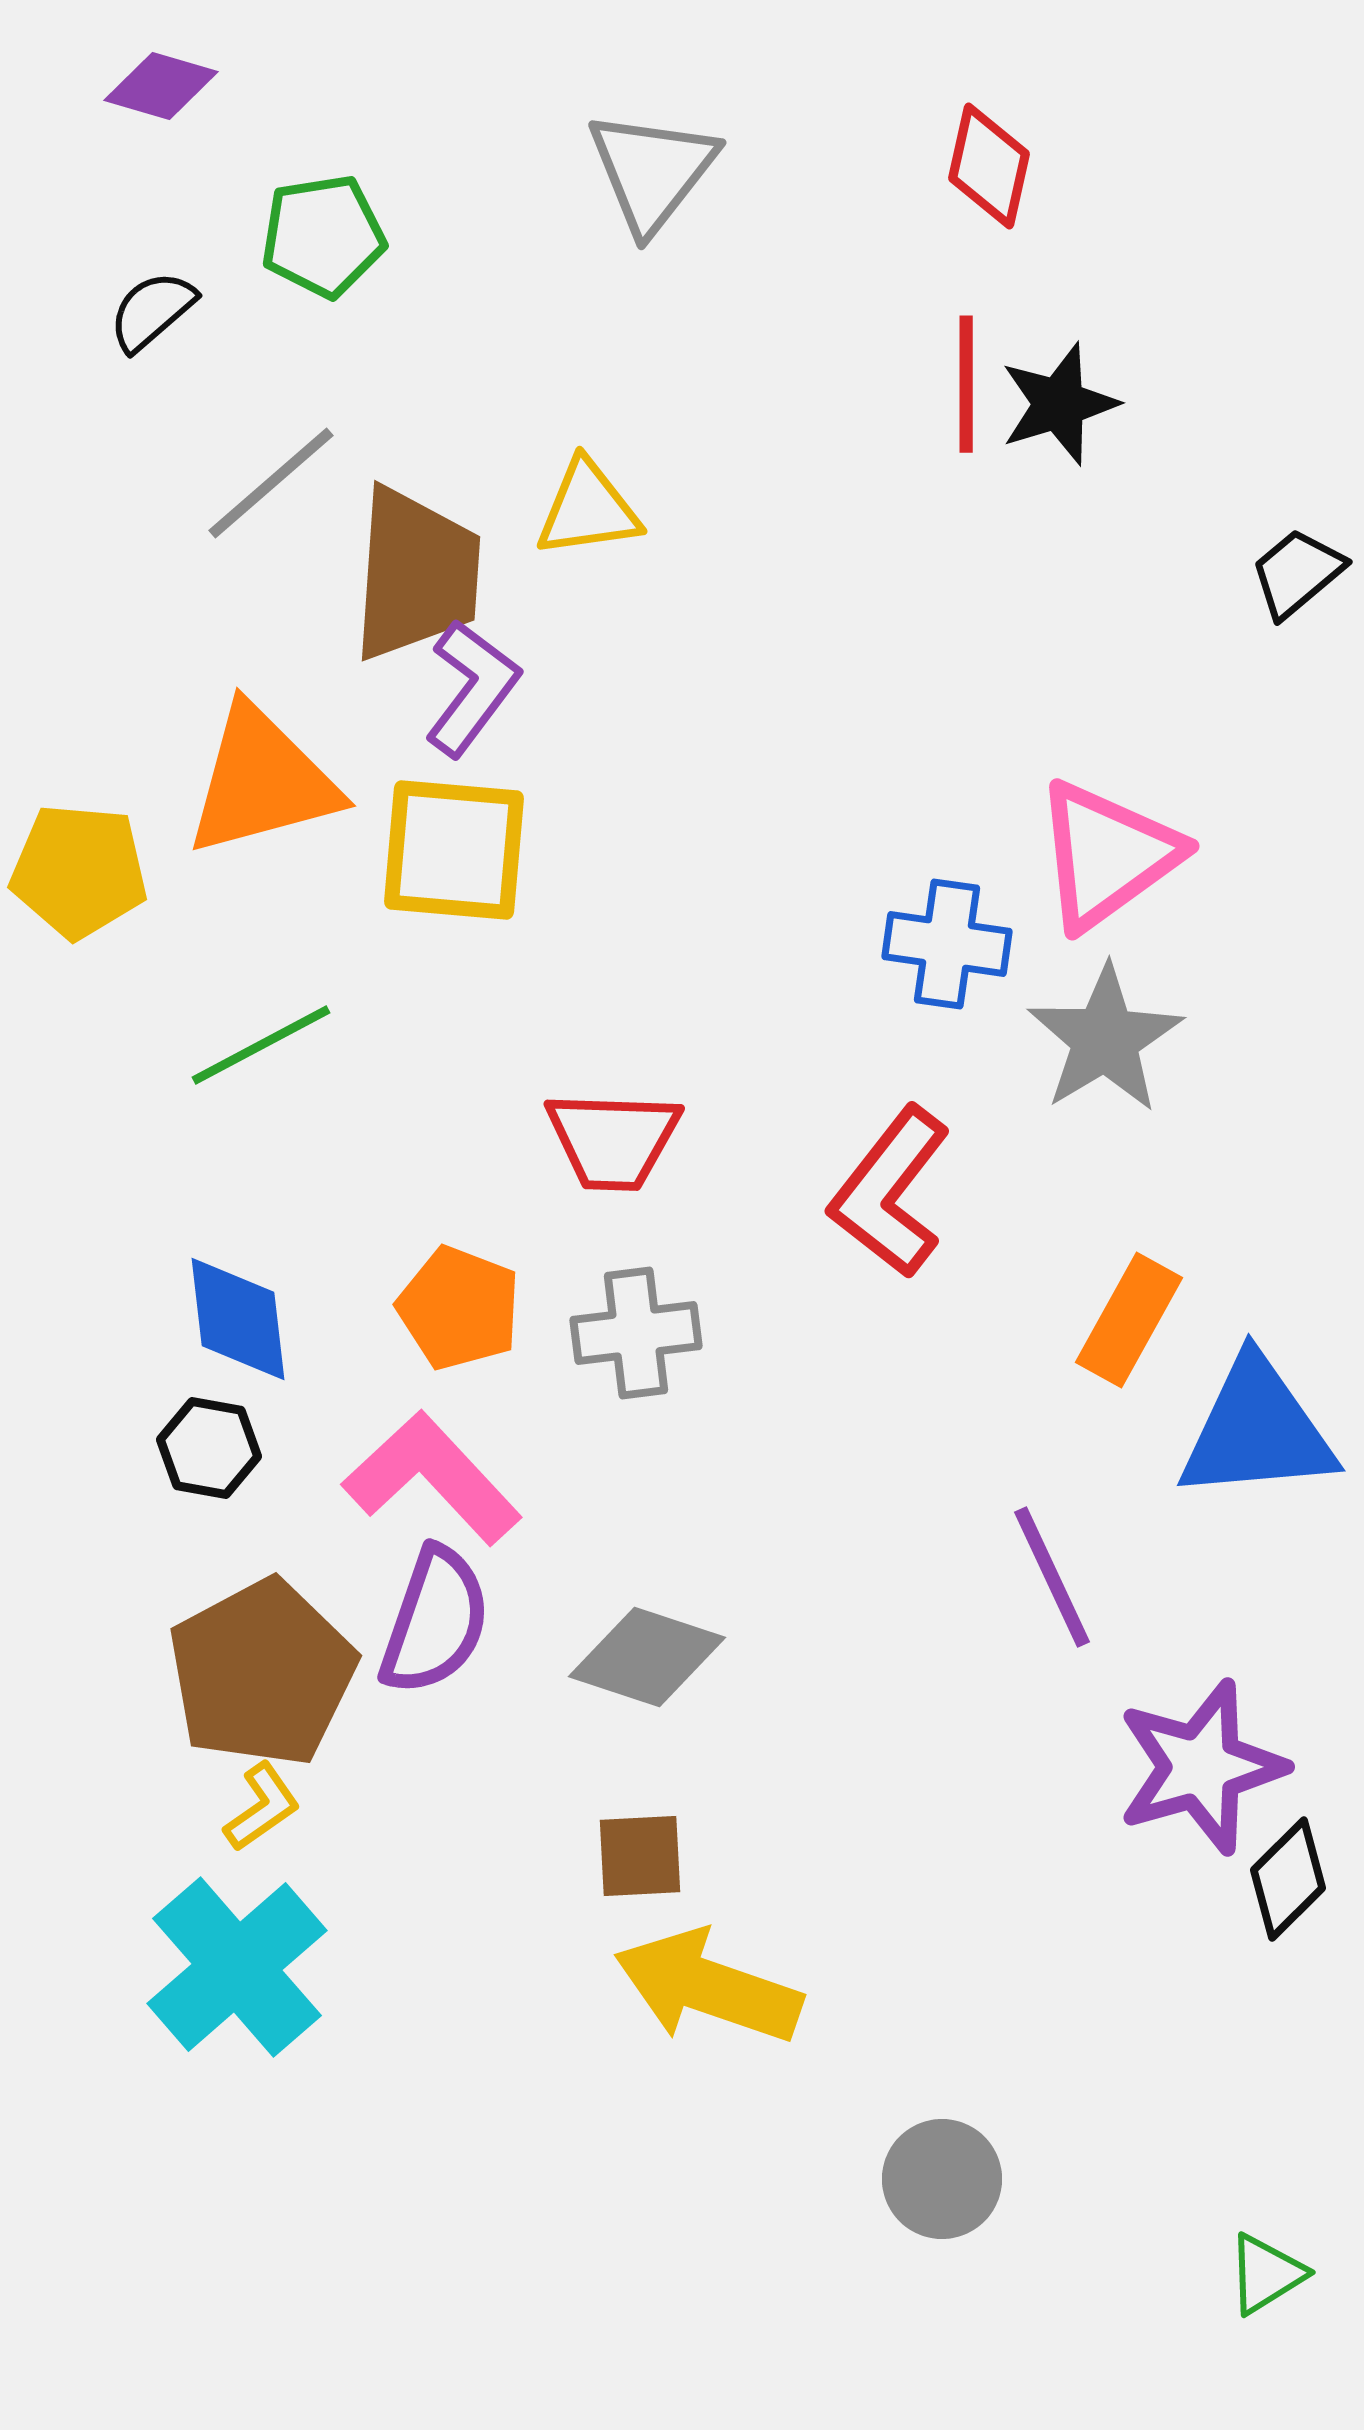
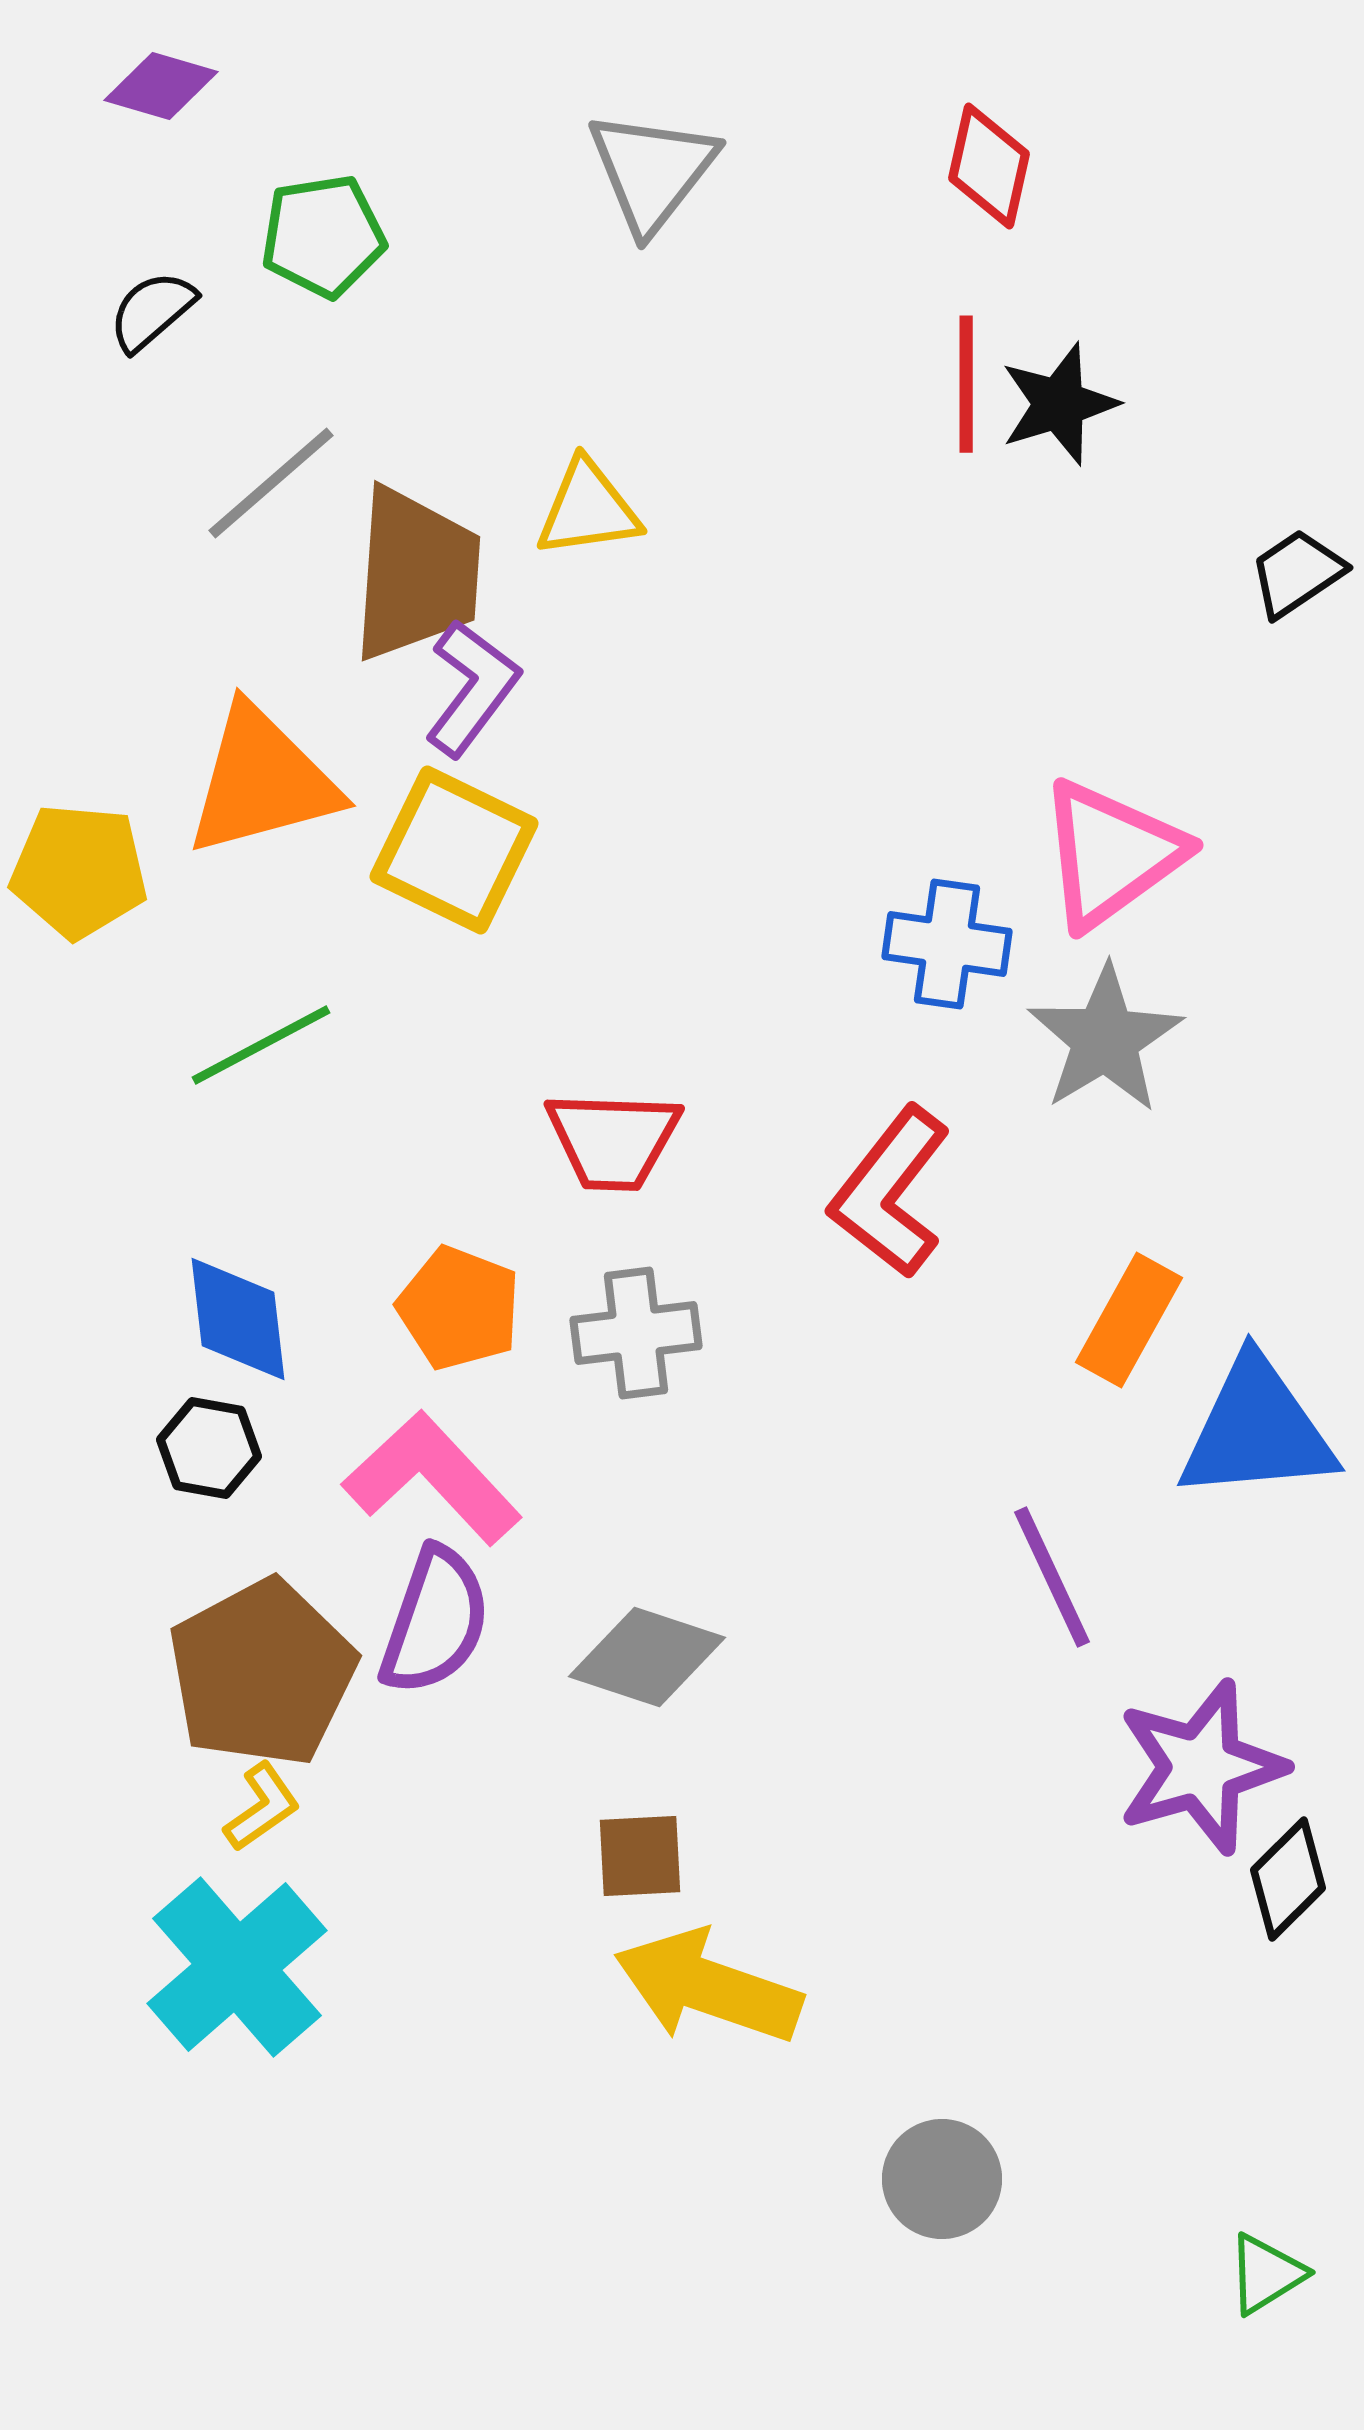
black trapezoid: rotated 6 degrees clockwise
yellow square: rotated 21 degrees clockwise
pink triangle: moved 4 px right, 1 px up
